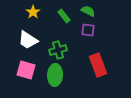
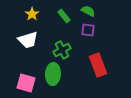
yellow star: moved 1 px left, 2 px down
white trapezoid: rotated 50 degrees counterclockwise
green cross: moved 4 px right; rotated 12 degrees counterclockwise
pink square: moved 13 px down
green ellipse: moved 2 px left, 1 px up
